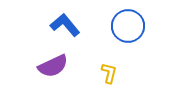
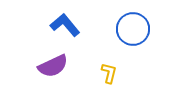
blue circle: moved 5 px right, 3 px down
